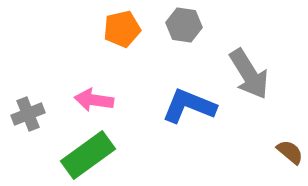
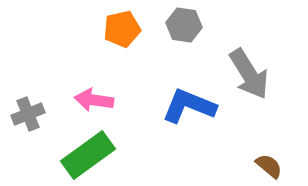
brown semicircle: moved 21 px left, 14 px down
